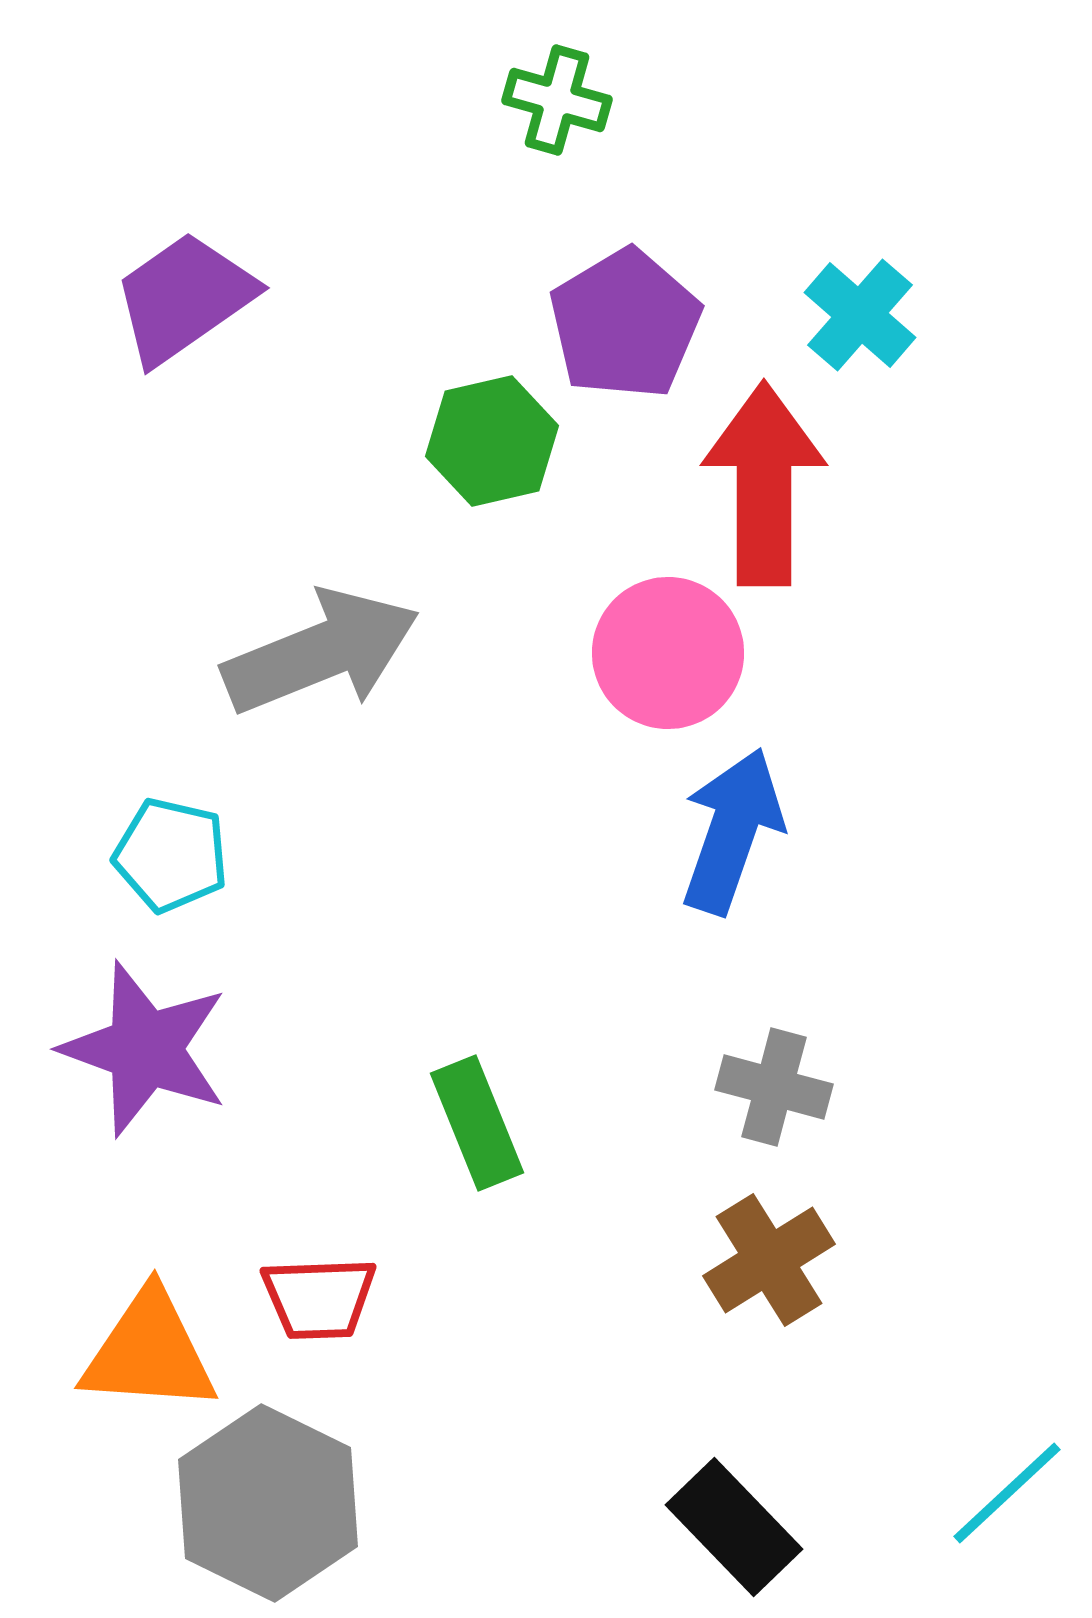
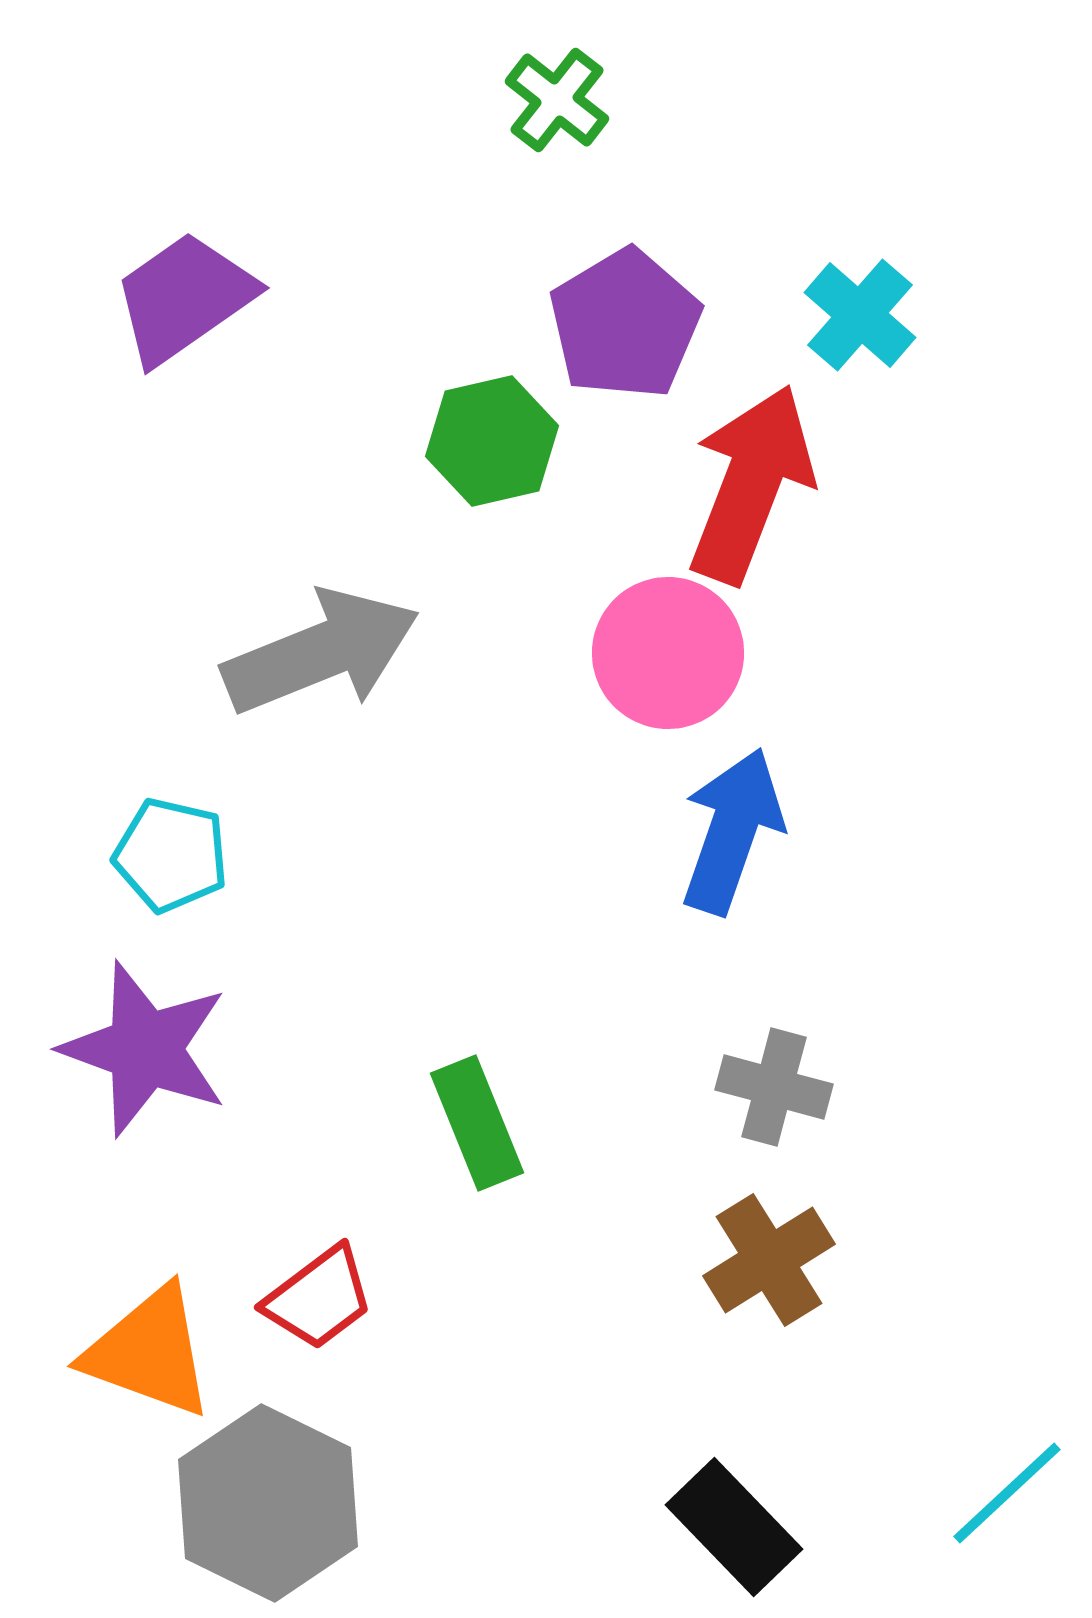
green cross: rotated 22 degrees clockwise
red arrow: moved 13 px left; rotated 21 degrees clockwise
red trapezoid: rotated 35 degrees counterclockwise
orange triangle: rotated 16 degrees clockwise
